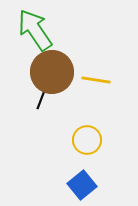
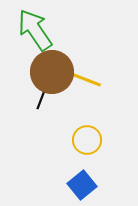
yellow line: moved 9 px left; rotated 12 degrees clockwise
